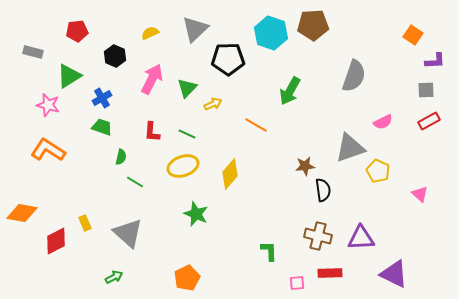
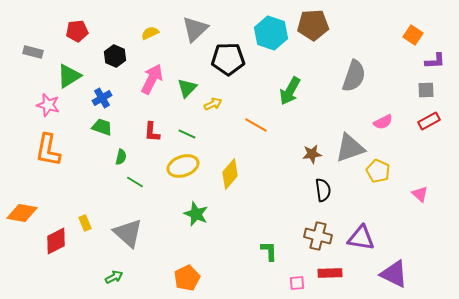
orange L-shape at (48, 150): rotated 112 degrees counterclockwise
brown star at (305, 166): moved 7 px right, 12 px up
purple triangle at (361, 238): rotated 12 degrees clockwise
